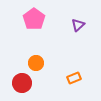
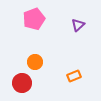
pink pentagon: rotated 15 degrees clockwise
orange circle: moved 1 px left, 1 px up
orange rectangle: moved 2 px up
